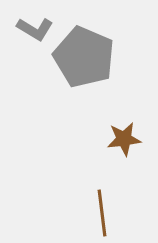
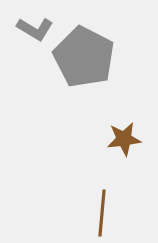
gray pentagon: rotated 4 degrees clockwise
brown line: rotated 12 degrees clockwise
